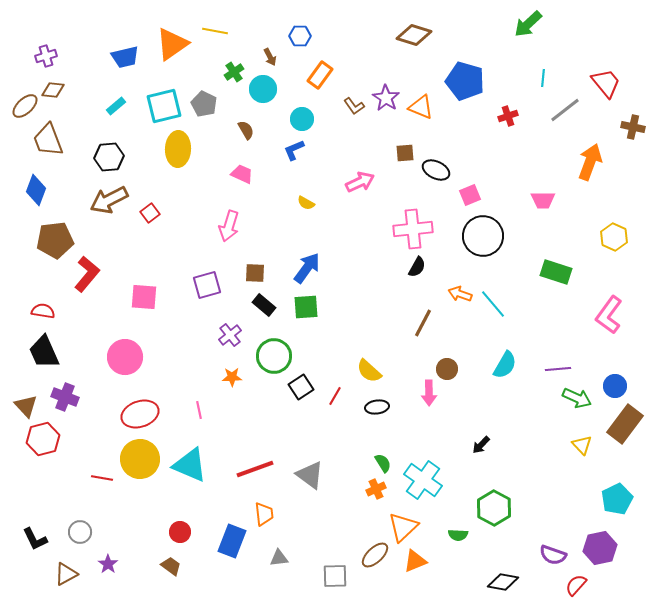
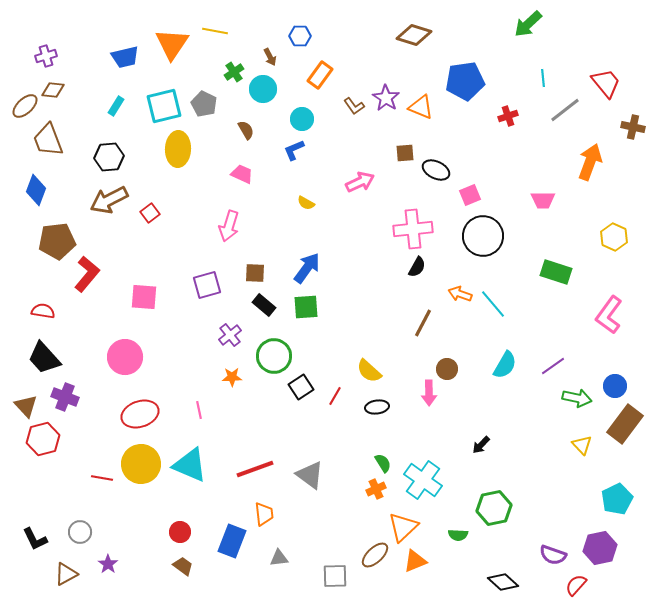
orange triangle at (172, 44): rotated 21 degrees counterclockwise
cyan line at (543, 78): rotated 12 degrees counterclockwise
blue pentagon at (465, 81): rotated 24 degrees counterclockwise
cyan rectangle at (116, 106): rotated 18 degrees counterclockwise
brown pentagon at (55, 240): moved 2 px right, 1 px down
black trapezoid at (44, 352): moved 6 px down; rotated 18 degrees counterclockwise
purple line at (558, 369): moved 5 px left, 3 px up; rotated 30 degrees counterclockwise
green arrow at (577, 398): rotated 12 degrees counterclockwise
yellow circle at (140, 459): moved 1 px right, 5 px down
green hexagon at (494, 508): rotated 20 degrees clockwise
brown trapezoid at (171, 566): moved 12 px right
black diamond at (503, 582): rotated 32 degrees clockwise
